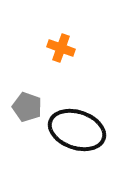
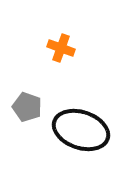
black ellipse: moved 4 px right
